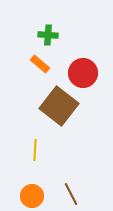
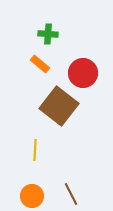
green cross: moved 1 px up
